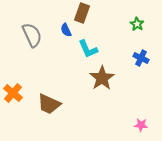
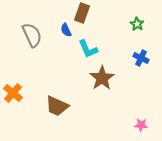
brown trapezoid: moved 8 px right, 2 px down
